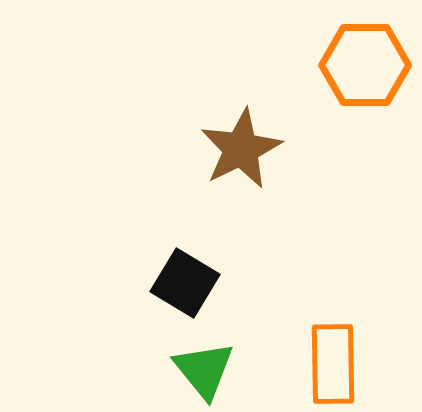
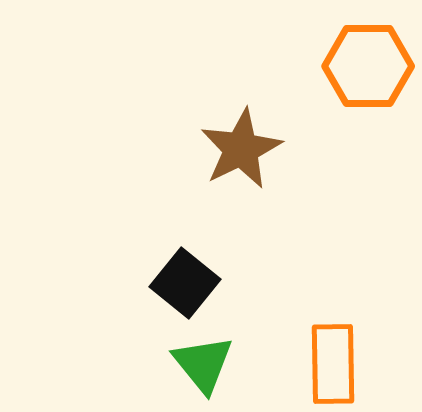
orange hexagon: moved 3 px right, 1 px down
black square: rotated 8 degrees clockwise
green triangle: moved 1 px left, 6 px up
